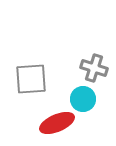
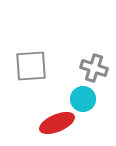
gray square: moved 13 px up
